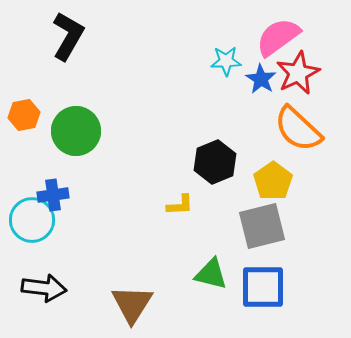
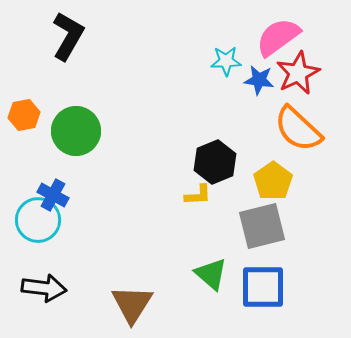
blue star: moved 2 px left, 1 px down; rotated 24 degrees counterclockwise
blue cross: rotated 36 degrees clockwise
yellow L-shape: moved 18 px right, 10 px up
cyan circle: moved 6 px right
green triangle: rotated 27 degrees clockwise
